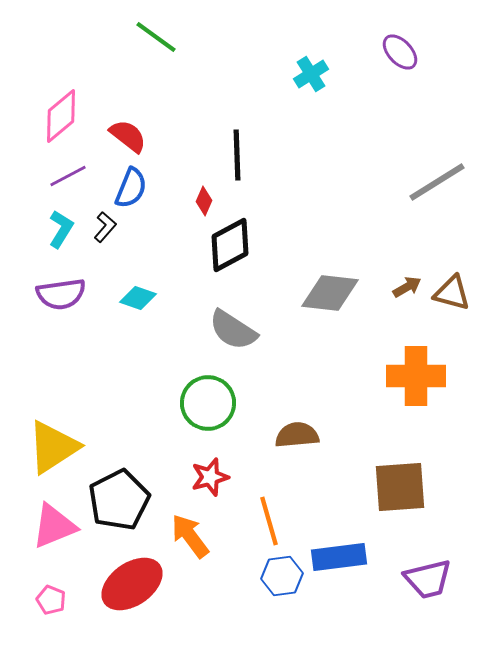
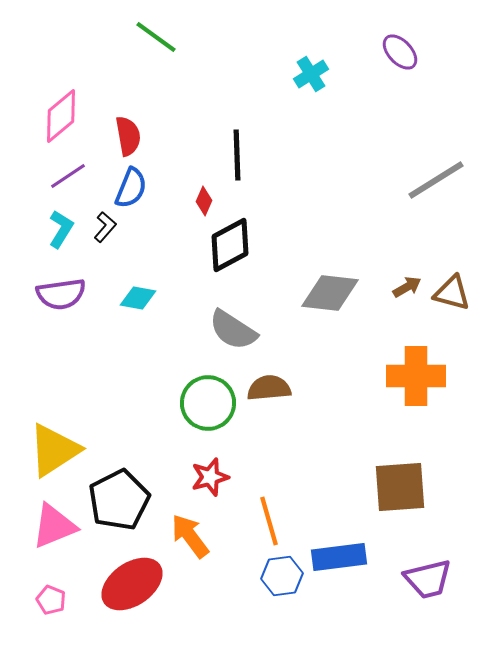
red semicircle: rotated 42 degrees clockwise
purple line: rotated 6 degrees counterclockwise
gray line: moved 1 px left, 2 px up
cyan diamond: rotated 9 degrees counterclockwise
brown semicircle: moved 28 px left, 47 px up
yellow triangle: moved 1 px right, 3 px down
